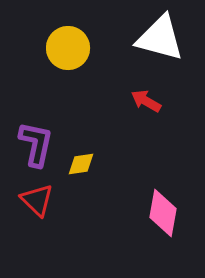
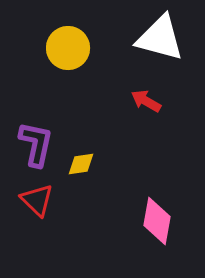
pink diamond: moved 6 px left, 8 px down
